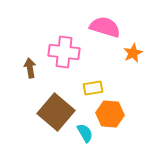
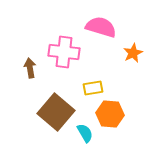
pink semicircle: moved 4 px left
